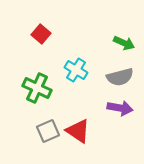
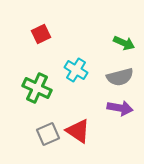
red square: rotated 24 degrees clockwise
gray square: moved 3 px down
